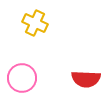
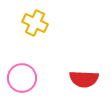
red semicircle: moved 2 px left
